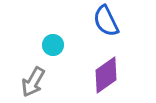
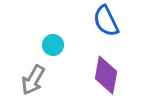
purple diamond: rotated 45 degrees counterclockwise
gray arrow: moved 2 px up
